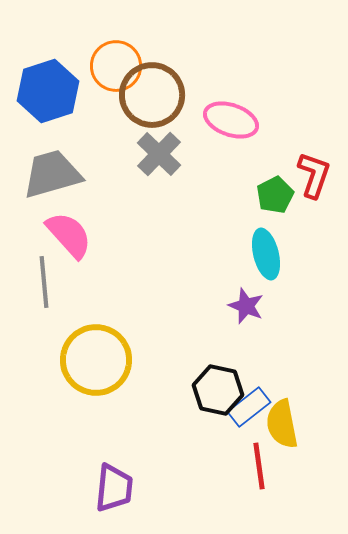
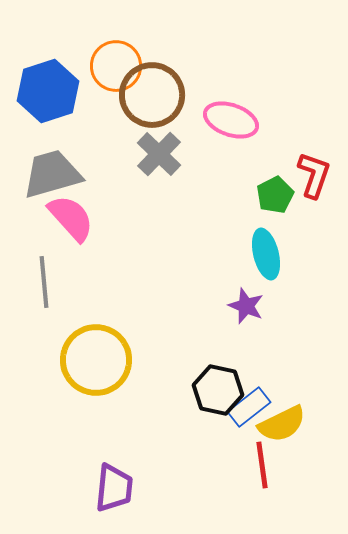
pink semicircle: moved 2 px right, 17 px up
yellow semicircle: rotated 105 degrees counterclockwise
red line: moved 3 px right, 1 px up
